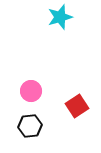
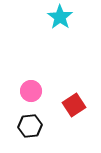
cyan star: rotated 20 degrees counterclockwise
red square: moved 3 px left, 1 px up
